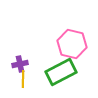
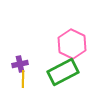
pink hexagon: rotated 12 degrees clockwise
green rectangle: moved 2 px right
